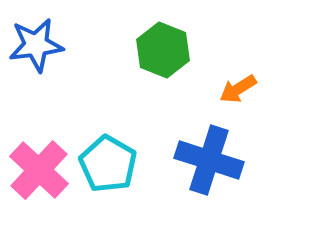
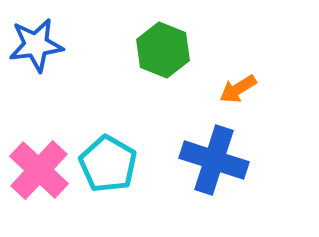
blue cross: moved 5 px right
